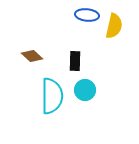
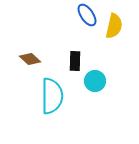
blue ellipse: rotated 50 degrees clockwise
brown diamond: moved 2 px left, 3 px down
cyan circle: moved 10 px right, 9 px up
